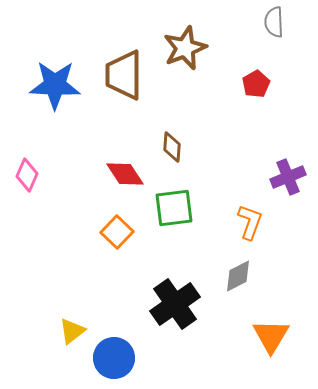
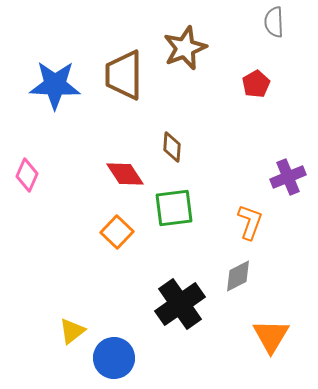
black cross: moved 5 px right
